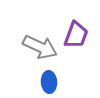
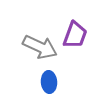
purple trapezoid: moved 1 px left
